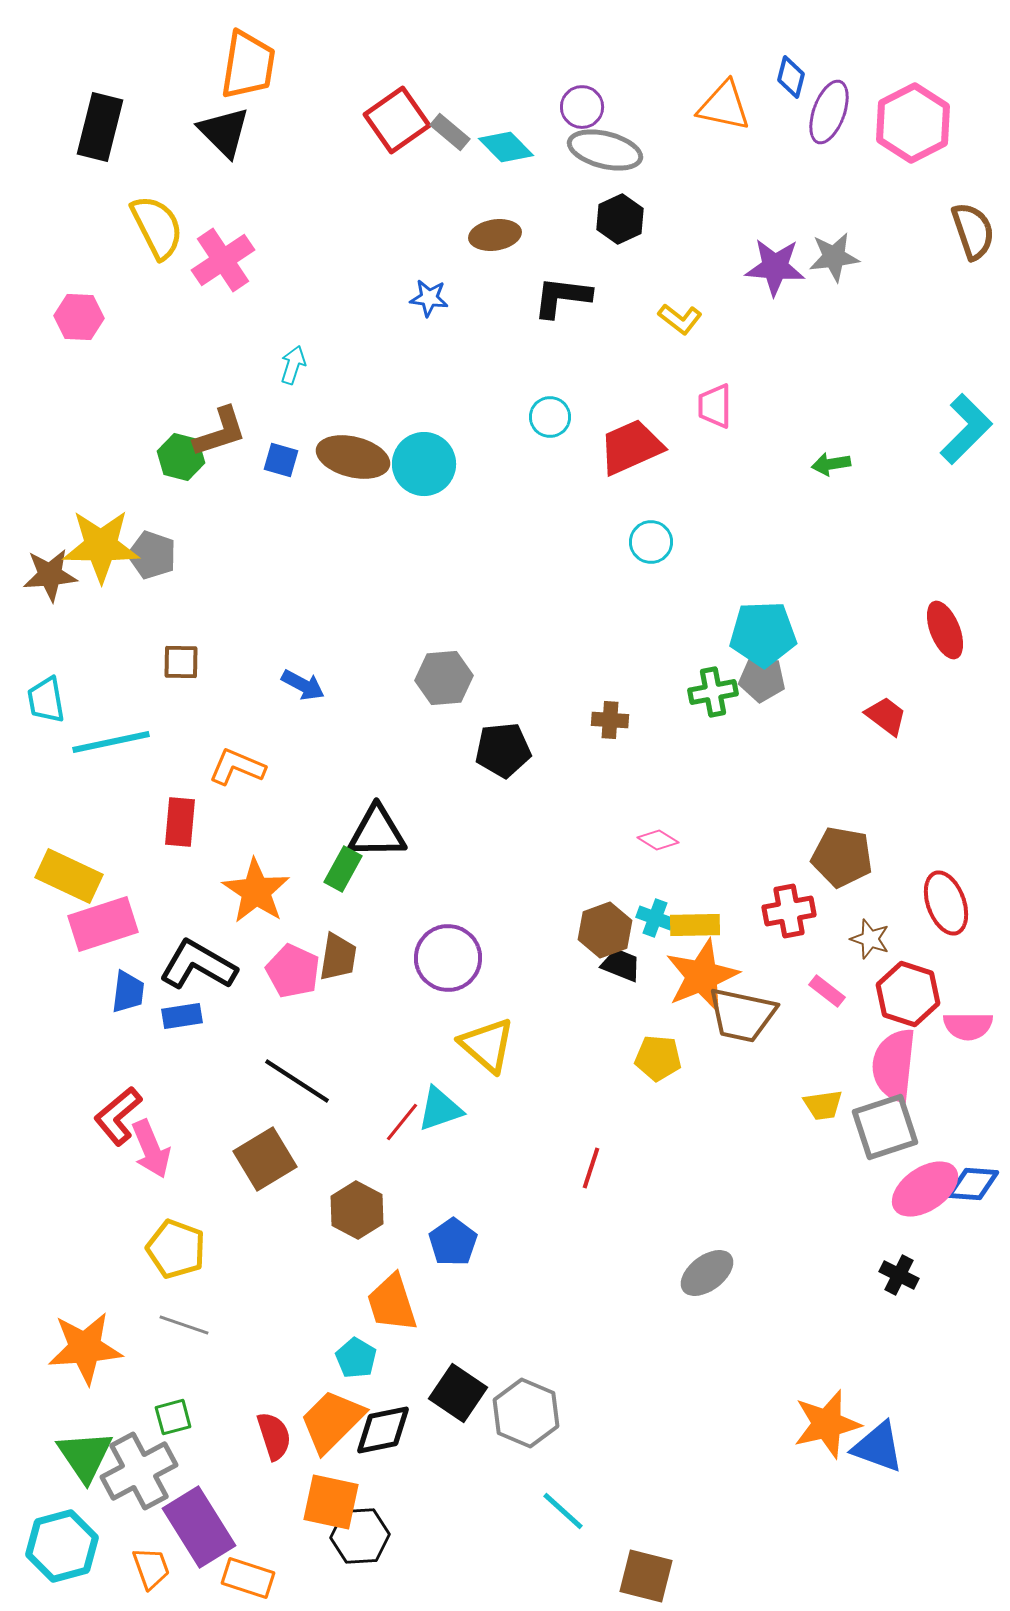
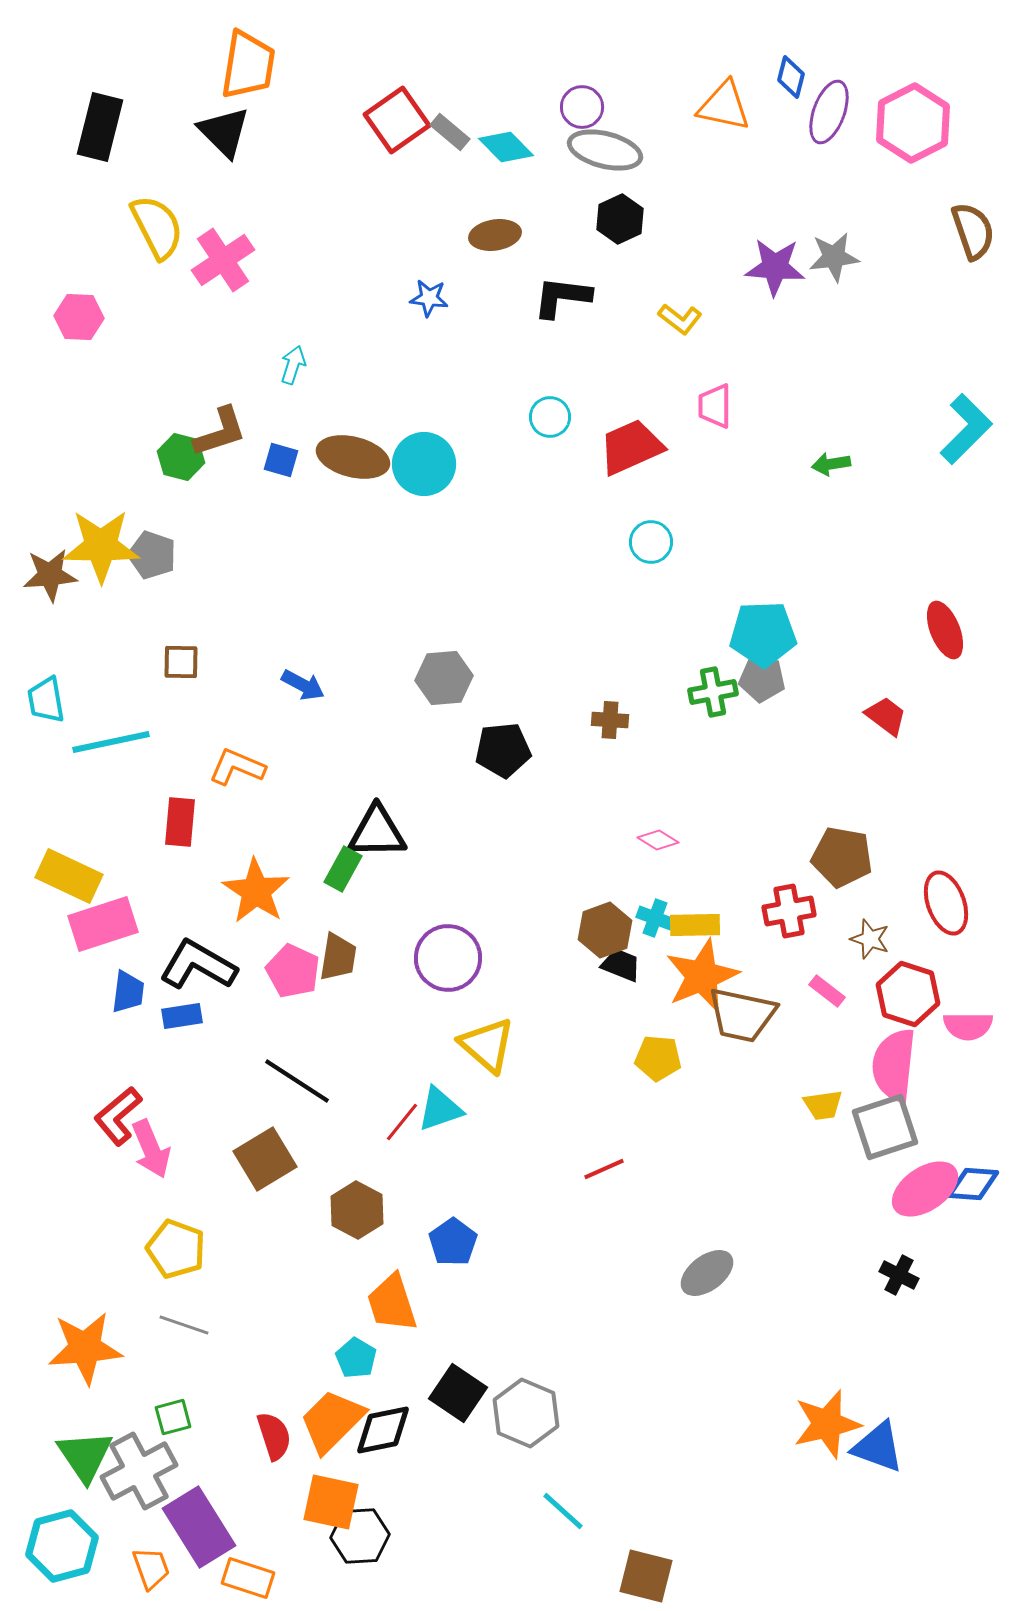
red line at (591, 1168): moved 13 px right, 1 px down; rotated 48 degrees clockwise
